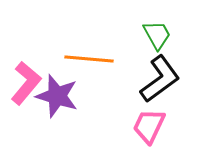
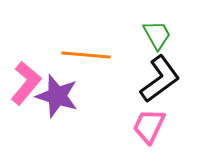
orange line: moved 3 px left, 4 px up
